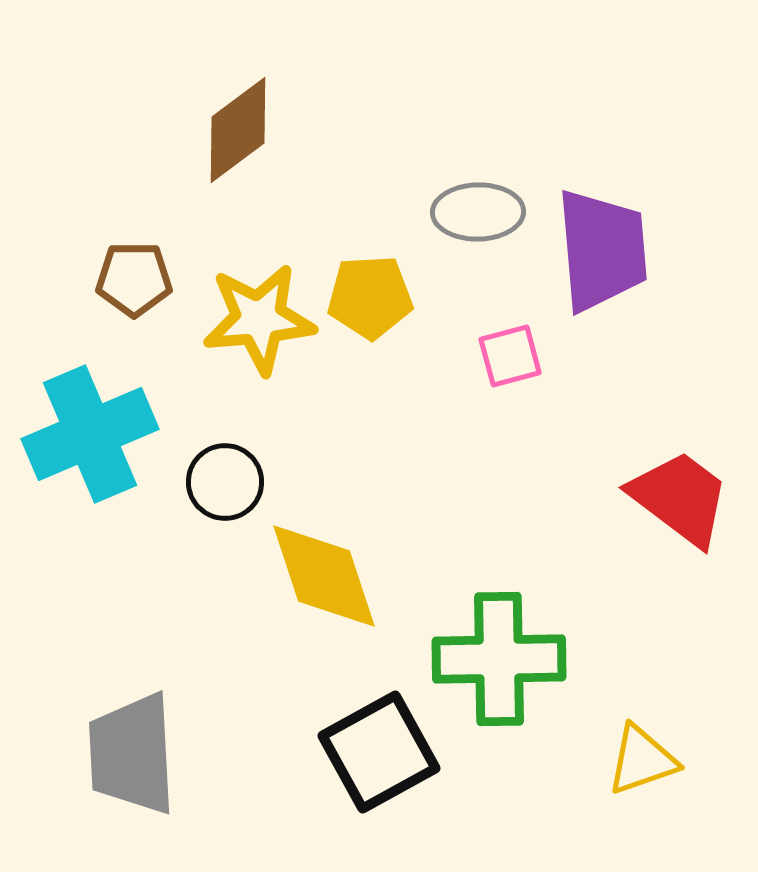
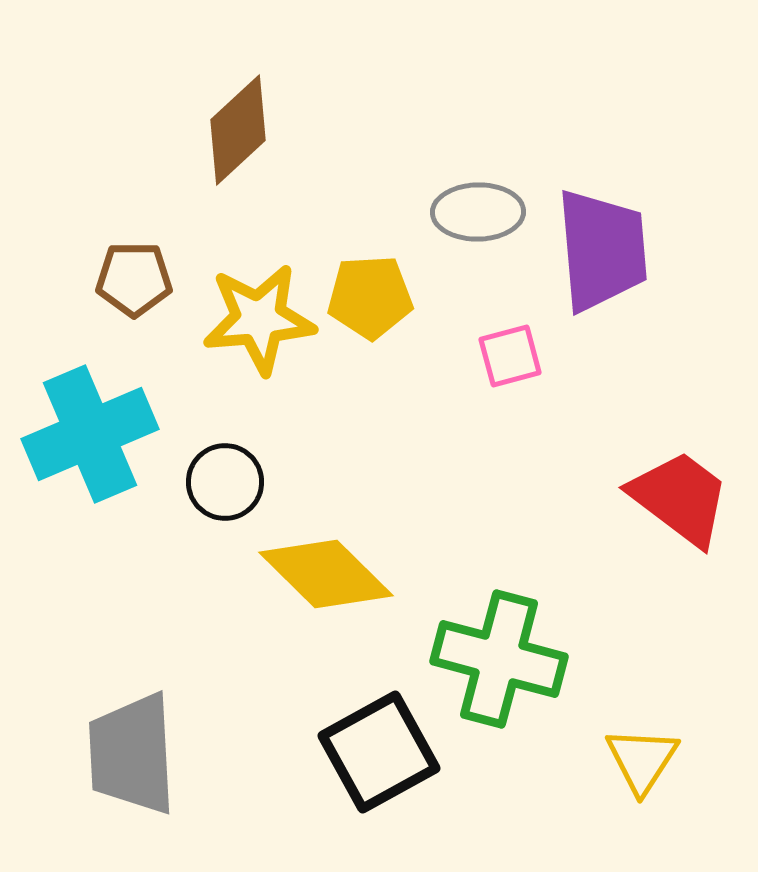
brown diamond: rotated 6 degrees counterclockwise
yellow diamond: moved 2 px right, 2 px up; rotated 27 degrees counterclockwise
green cross: rotated 16 degrees clockwise
yellow triangle: rotated 38 degrees counterclockwise
